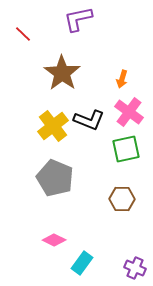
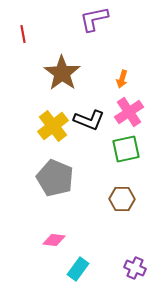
purple L-shape: moved 16 px right
red line: rotated 36 degrees clockwise
pink cross: rotated 20 degrees clockwise
pink diamond: rotated 20 degrees counterclockwise
cyan rectangle: moved 4 px left, 6 px down
